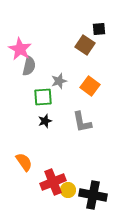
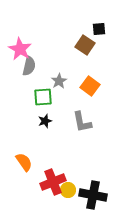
gray star: rotated 14 degrees counterclockwise
